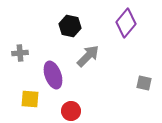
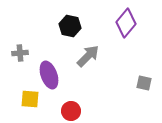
purple ellipse: moved 4 px left
